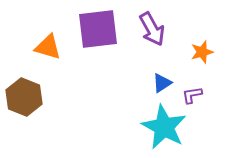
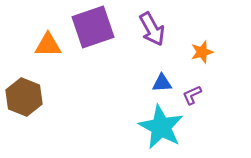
purple square: moved 5 px left, 2 px up; rotated 12 degrees counterclockwise
orange triangle: moved 2 px up; rotated 16 degrees counterclockwise
blue triangle: rotated 30 degrees clockwise
purple L-shape: rotated 15 degrees counterclockwise
cyan star: moved 3 px left
